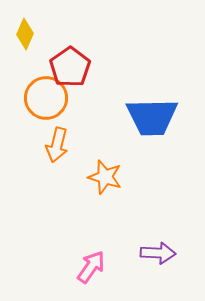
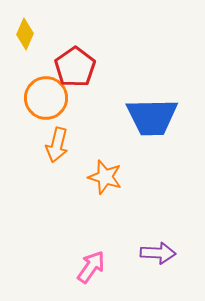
red pentagon: moved 5 px right
